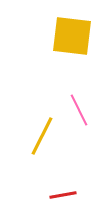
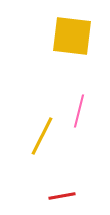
pink line: moved 1 px down; rotated 40 degrees clockwise
red line: moved 1 px left, 1 px down
